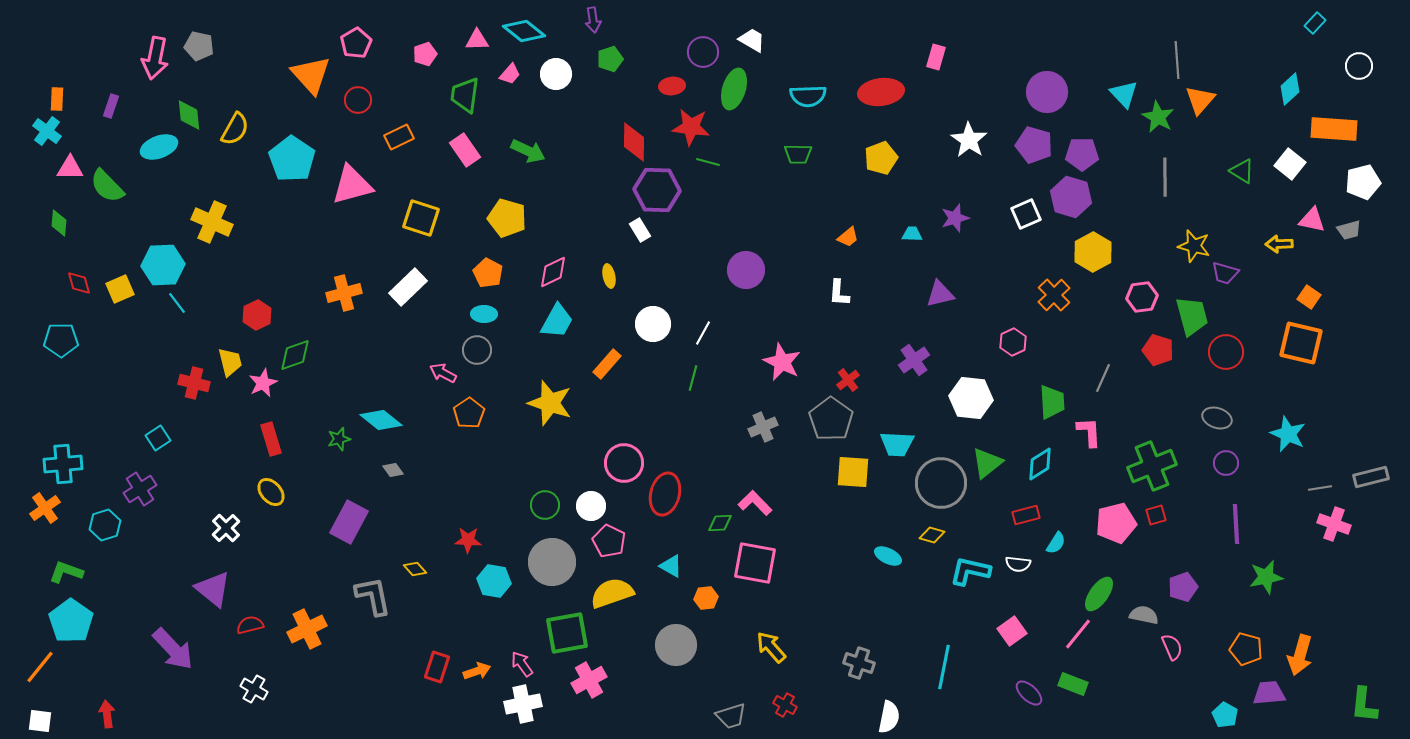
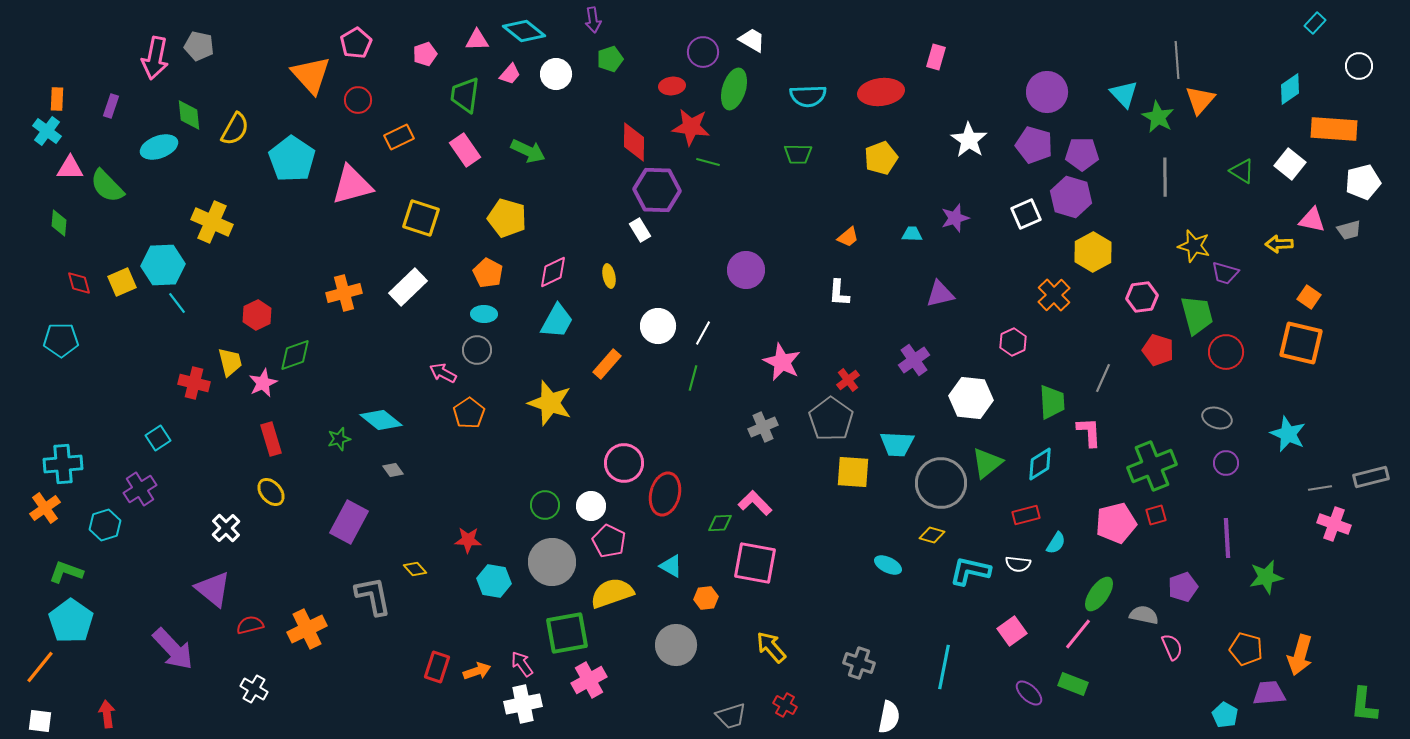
cyan diamond at (1290, 89): rotated 8 degrees clockwise
yellow square at (120, 289): moved 2 px right, 7 px up
green trapezoid at (1192, 316): moved 5 px right, 1 px up
white circle at (653, 324): moved 5 px right, 2 px down
purple line at (1236, 524): moved 9 px left, 14 px down
cyan ellipse at (888, 556): moved 9 px down
